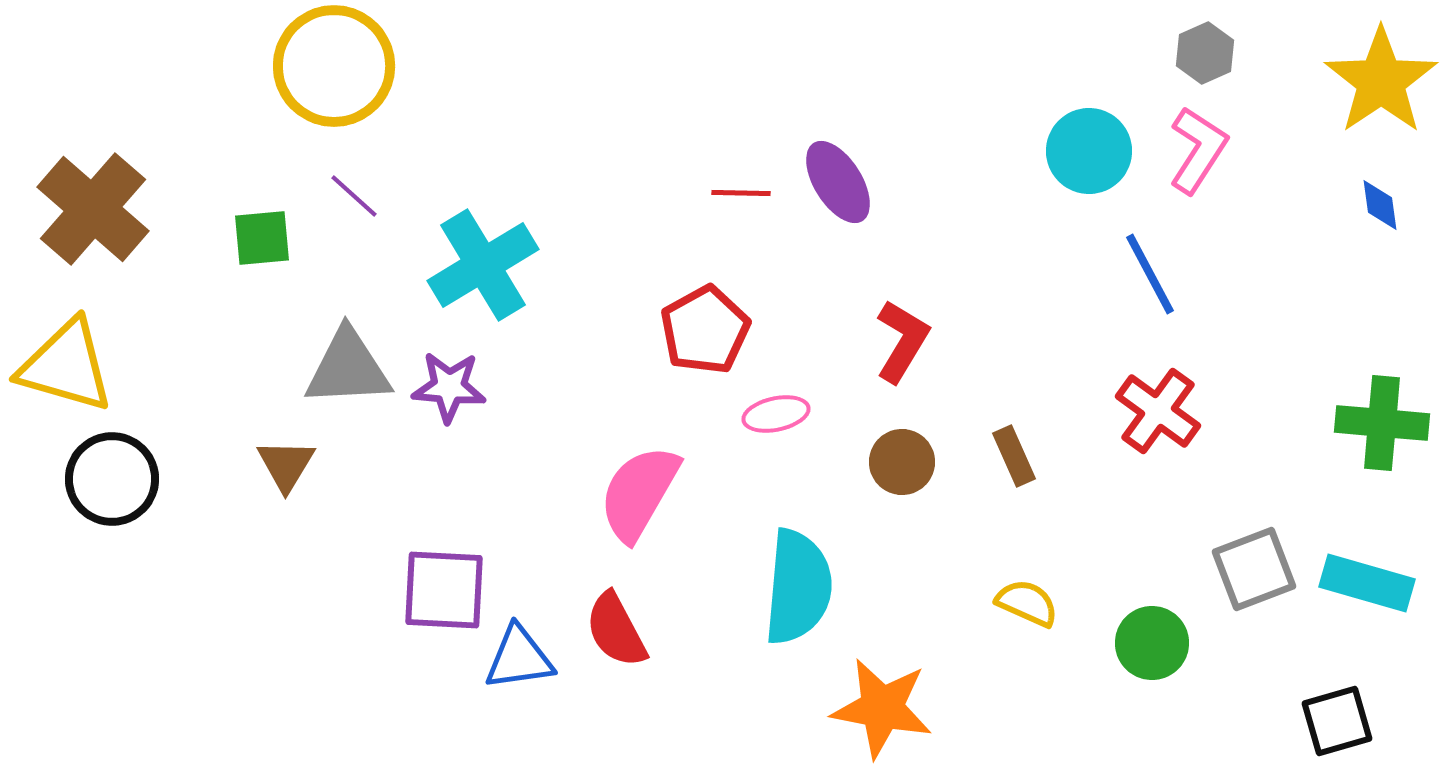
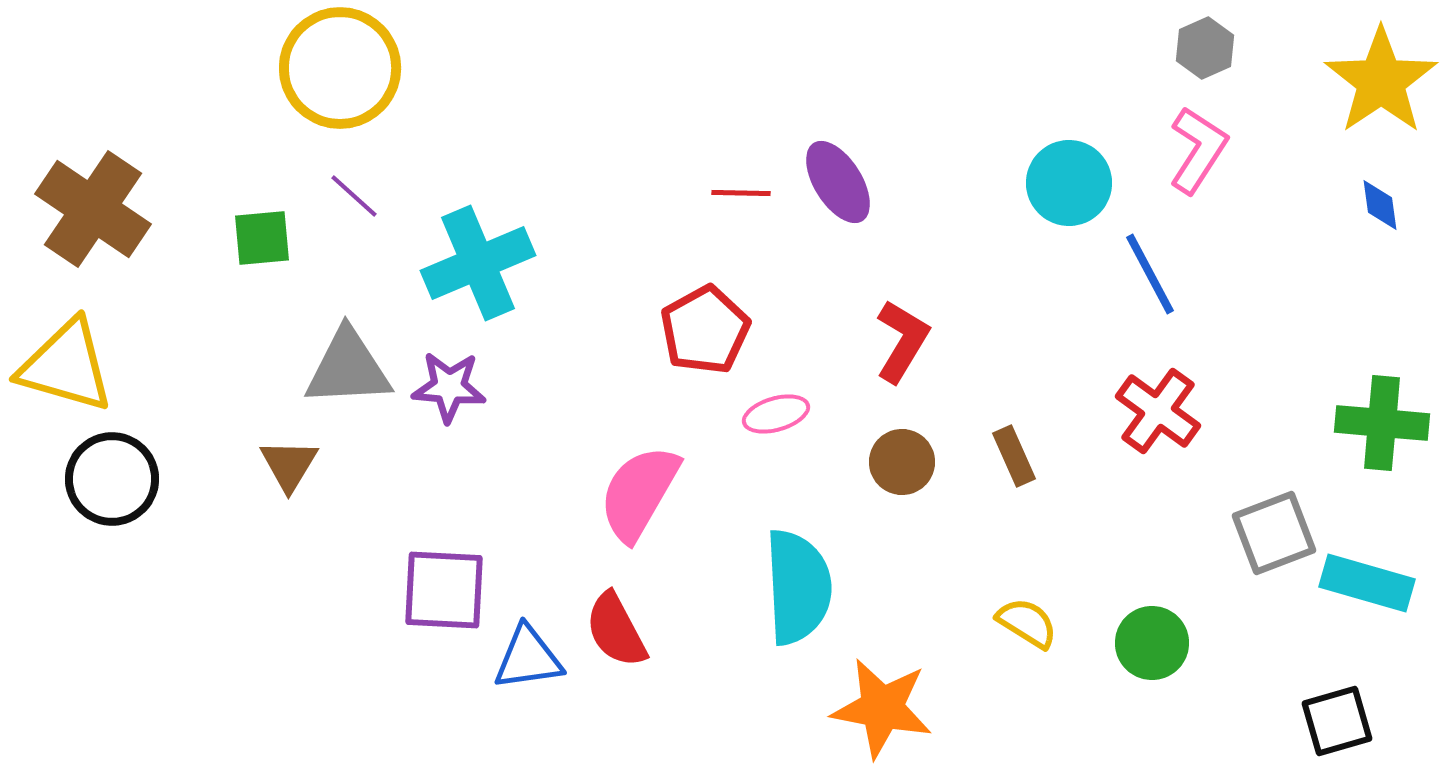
gray hexagon: moved 5 px up
yellow circle: moved 6 px right, 2 px down
cyan circle: moved 20 px left, 32 px down
brown cross: rotated 7 degrees counterclockwise
cyan cross: moved 5 px left, 2 px up; rotated 8 degrees clockwise
pink ellipse: rotated 4 degrees counterclockwise
brown triangle: moved 3 px right
gray square: moved 20 px right, 36 px up
cyan semicircle: rotated 8 degrees counterclockwise
yellow semicircle: moved 20 px down; rotated 8 degrees clockwise
blue triangle: moved 9 px right
